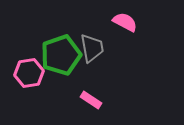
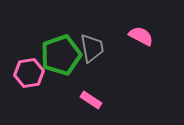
pink semicircle: moved 16 px right, 14 px down
